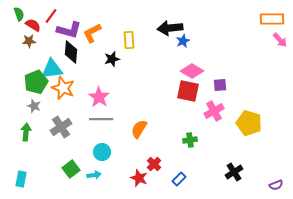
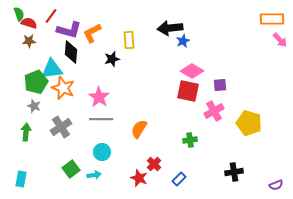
red semicircle: moved 4 px left, 2 px up; rotated 14 degrees counterclockwise
black cross: rotated 24 degrees clockwise
